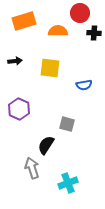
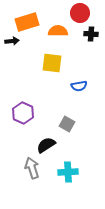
orange rectangle: moved 3 px right, 1 px down
black cross: moved 3 px left, 1 px down
black arrow: moved 3 px left, 20 px up
yellow square: moved 2 px right, 5 px up
blue semicircle: moved 5 px left, 1 px down
purple hexagon: moved 4 px right, 4 px down
gray square: rotated 14 degrees clockwise
black semicircle: rotated 24 degrees clockwise
cyan cross: moved 11 px up; rotated 18 degrees clockwise
